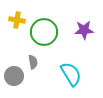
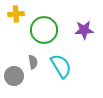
yellow cross: moved 1 px left, 6 px up; rotated 14 degrees counterclockwise
green circle: moved 2 px up
cyan semicircle: moved 10 px left, 8 px up
